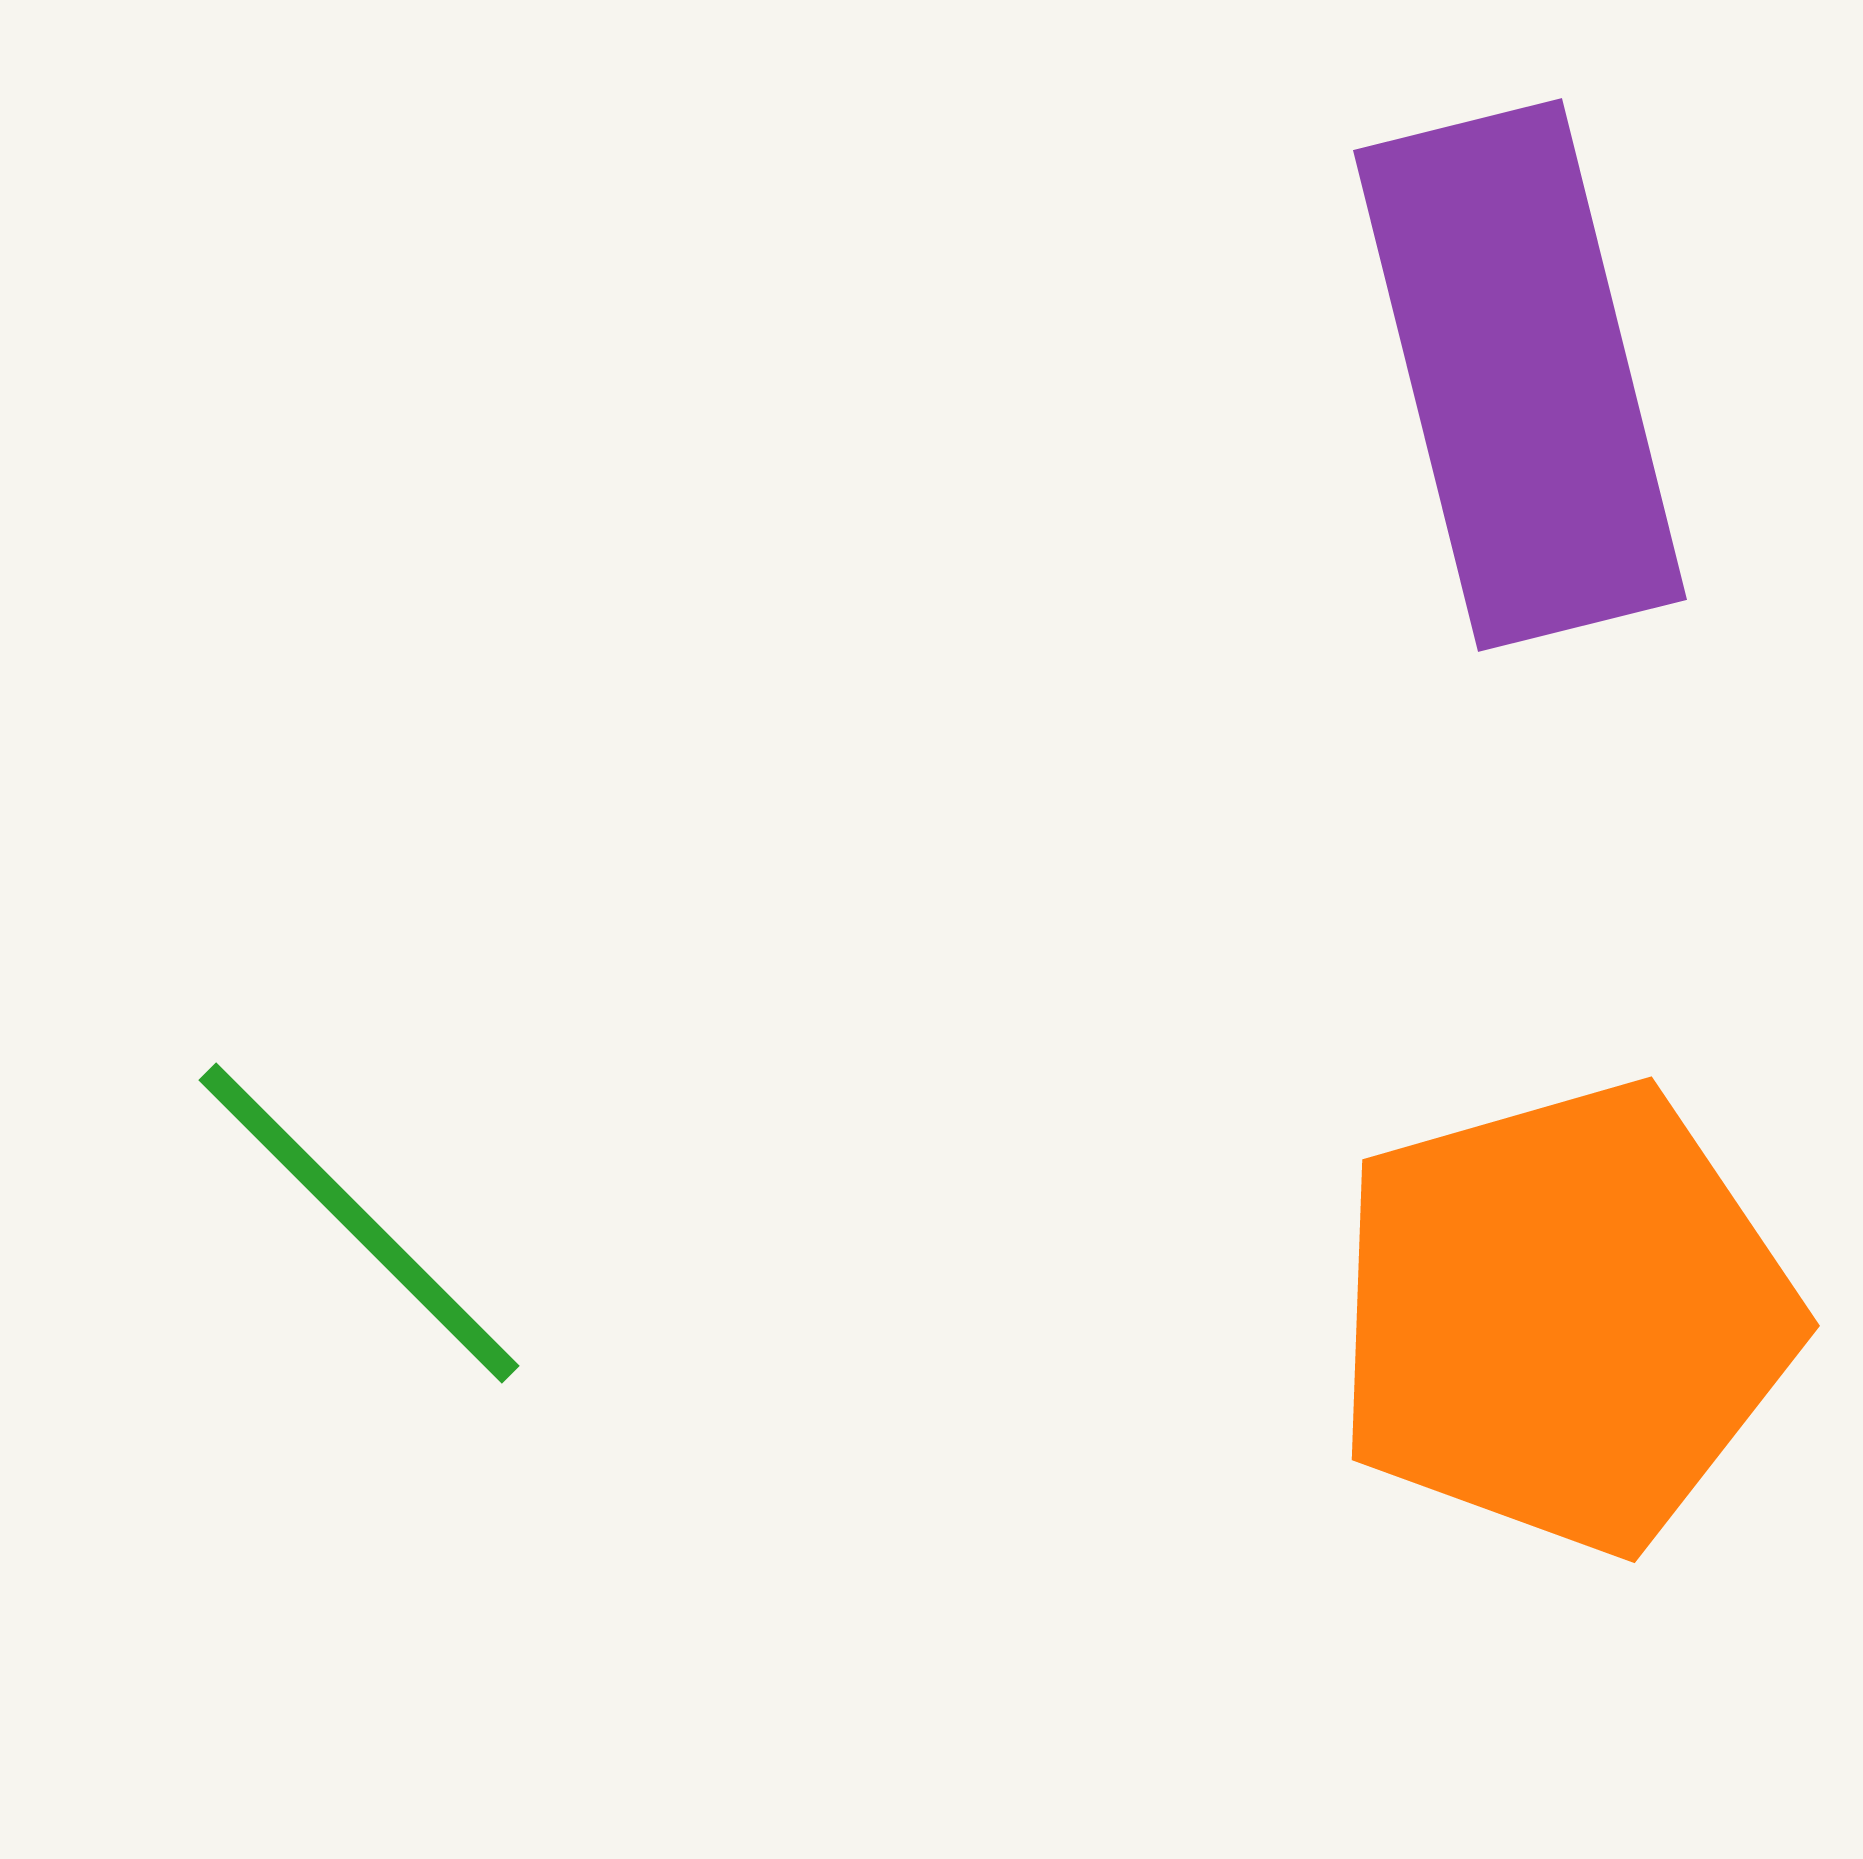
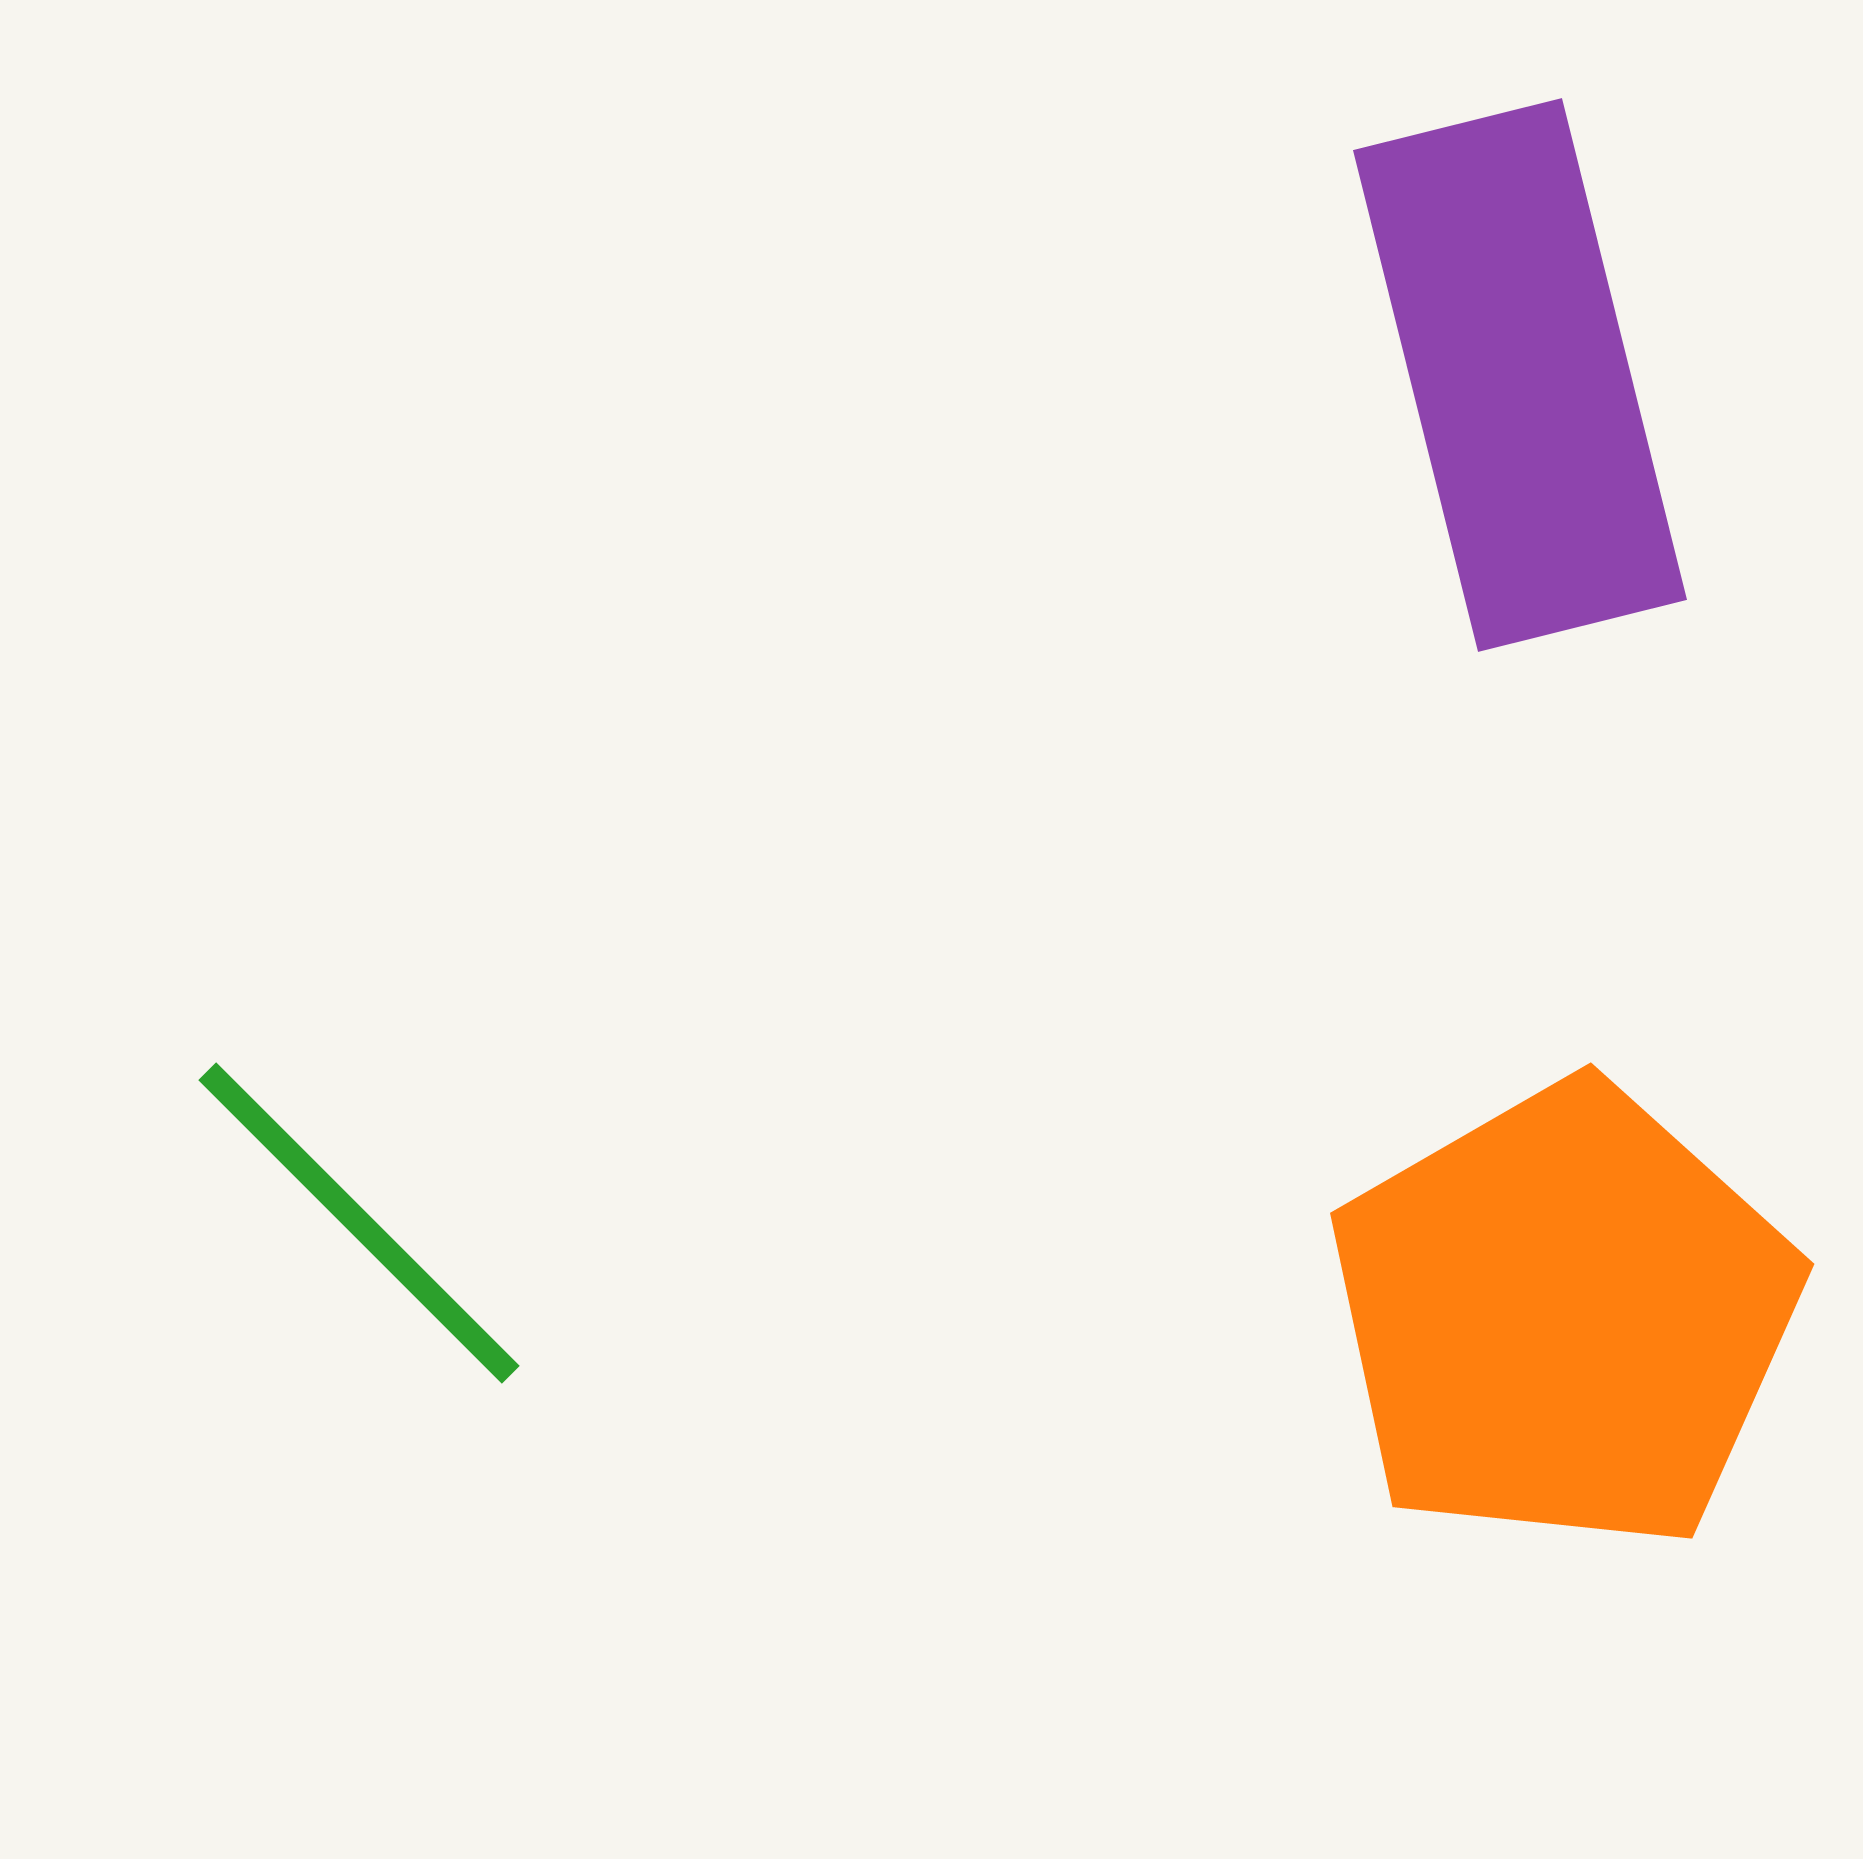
orange pentagon: rotated 14 degrees counterclockwise
